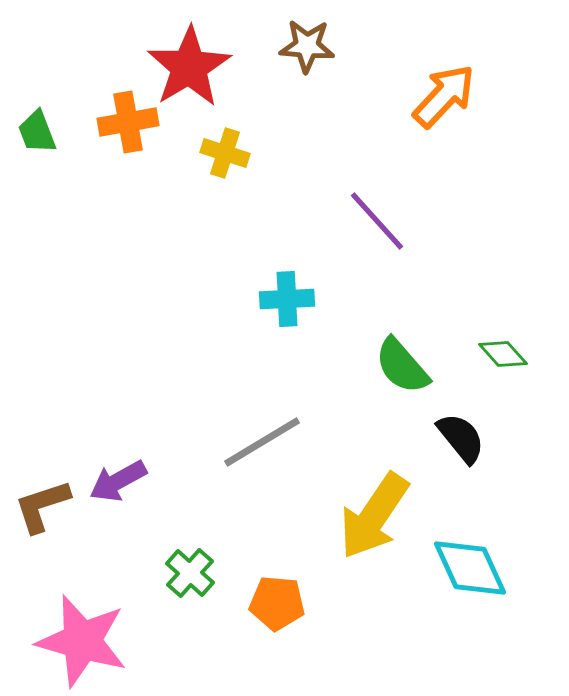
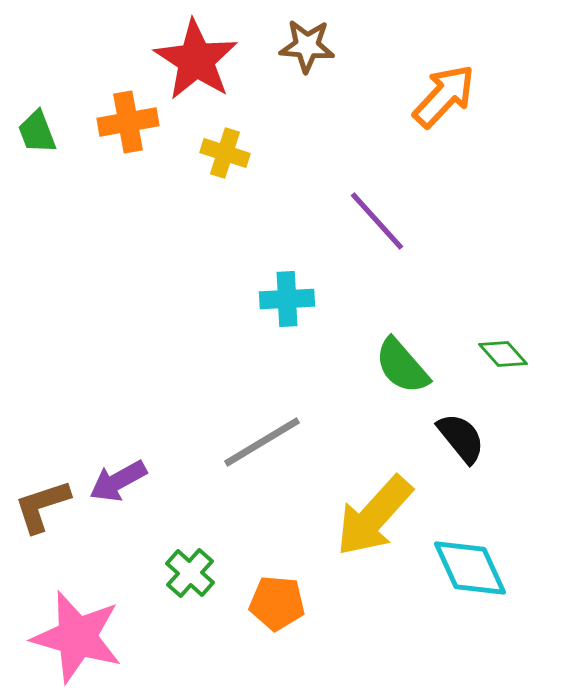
red star: moved 7 px right, 7 px up; rotated 8 degrees counterclockwise
yellow arrow: rotated 8 degrees clockwise
pink star: moved 5 px left, 4 px up
